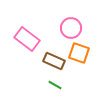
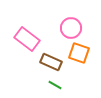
brown rectangle: moved 3 px left, 1 px down
